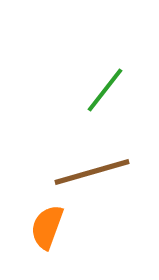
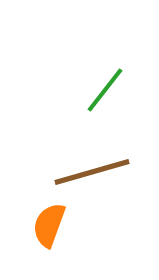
orange semicircle: moved 2 px right, 2 px up
